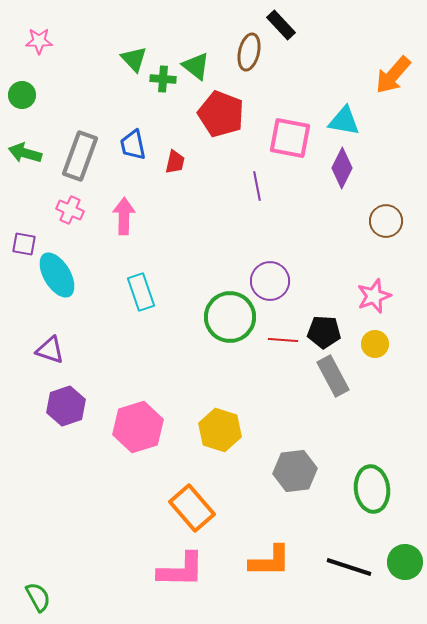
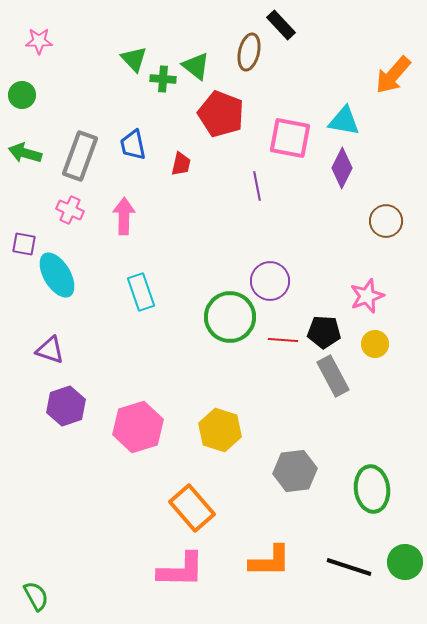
red trapezoid at (175, 162): moved 6 px right, 2 px down
pink star at (374, 296): moved 7 px left
green semicircle at (38, 597): moved 2 px left, 1 px up
